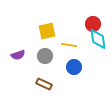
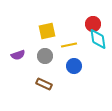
yellow line: rotated 21 degrees counterclockwise
blue circle: moved 1 px up
